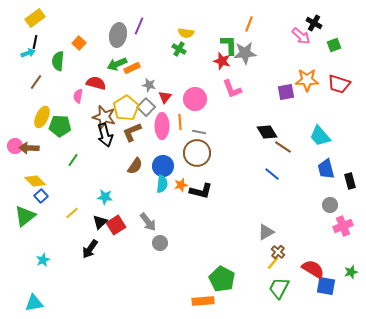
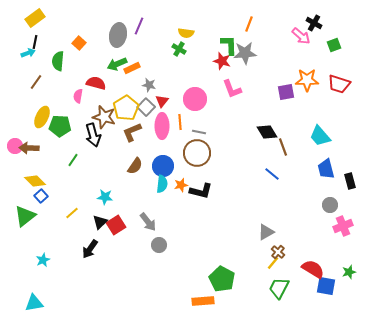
red triangle at (165, 97): moved 3 px left, 4 px down
black arrow at (105, 135): moved 12 px left
brown line at (283, 147): rotated 36 degrees clockwise
gray circle at (160, 243): moved 1 px left, 2 px down
green star at (351, 272): moved 2 px left
